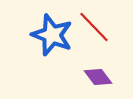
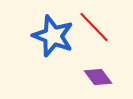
blue star: moved 1 px right, 1 px down
